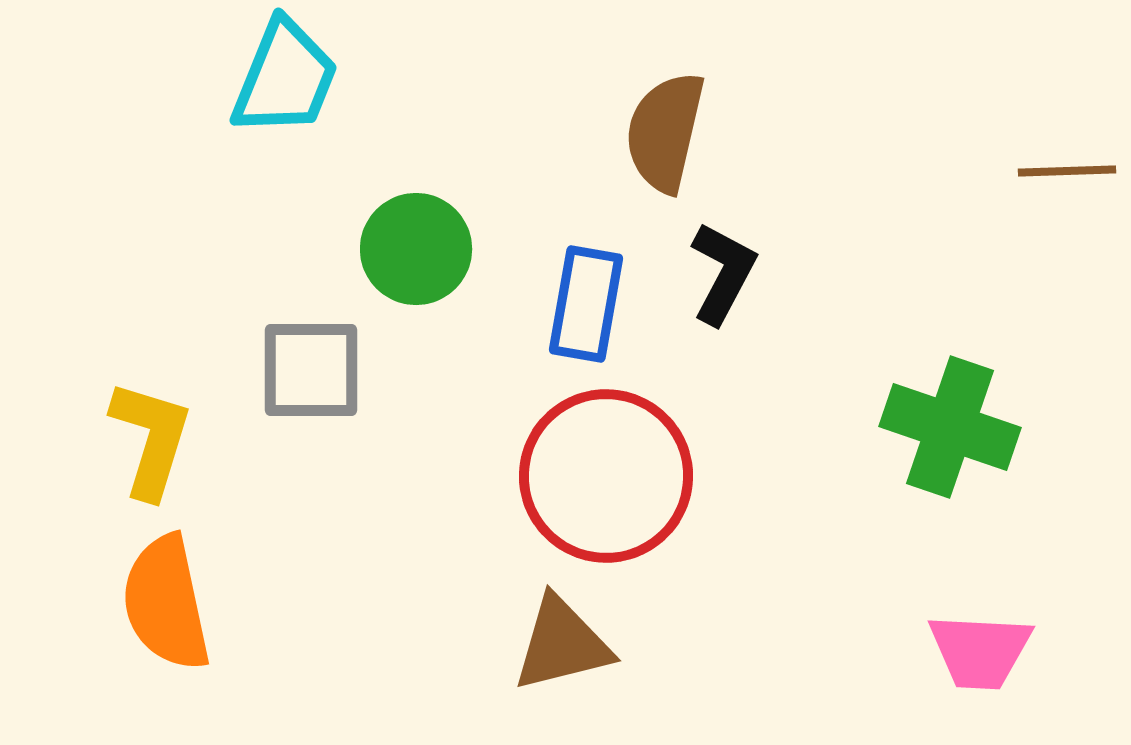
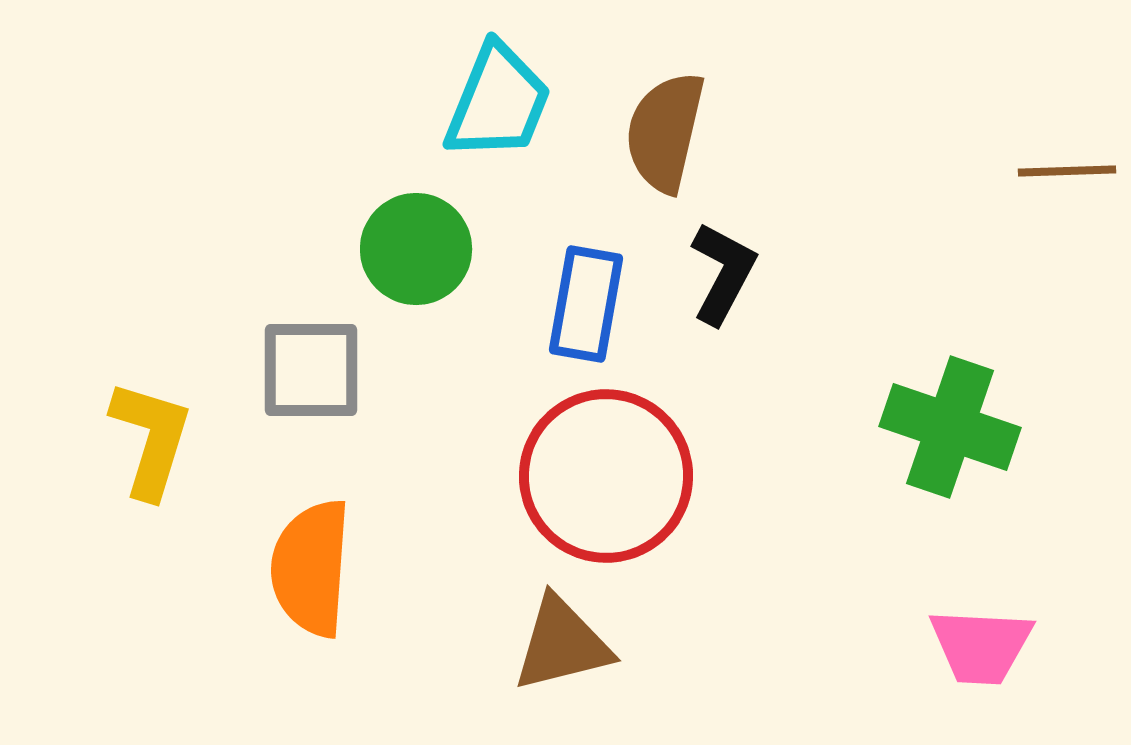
cyan trapezoid: moved 213 px right, 24 px down
orange semicircle: moved 145 px right, 35 px up; rotated 16 degrees clockwise
pink trapezoid: moved 1 px right, 5 px up
